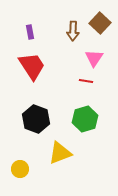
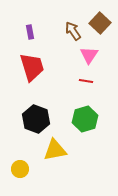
brown arrow: rotated 144 degrees clockwise
pink triangle: moved 5 px left, 3 px up
red trapezoid: moved 1 px down; rotated 16 degrees clockwise
yellow triangle: moved 5 px left, 3 px up; rotated 10 degrees clockwise
